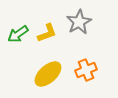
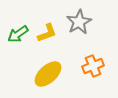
orange cross: moved 7 px right, 4 px up
